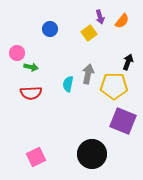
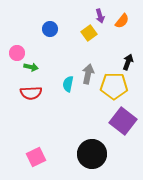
purple arrow: moved 1 px up
purple square: rotated 16 degrees clockwise
